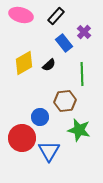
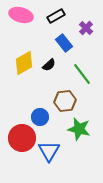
black rectangle: rotated 18 degrees clockwise
purple cross: moved 2 px right, 4 px up
green line: rotated 35 degrees counterclockwise
green star: moved 1 px up
